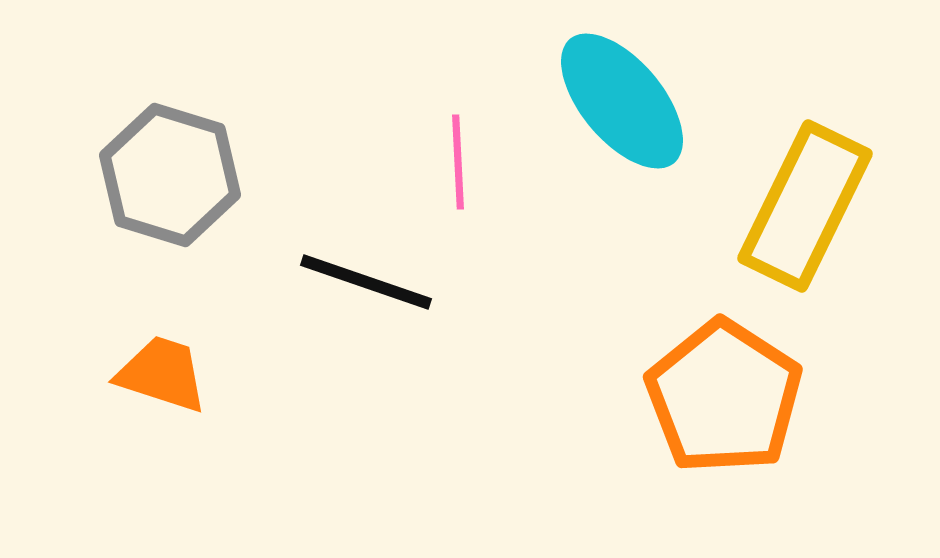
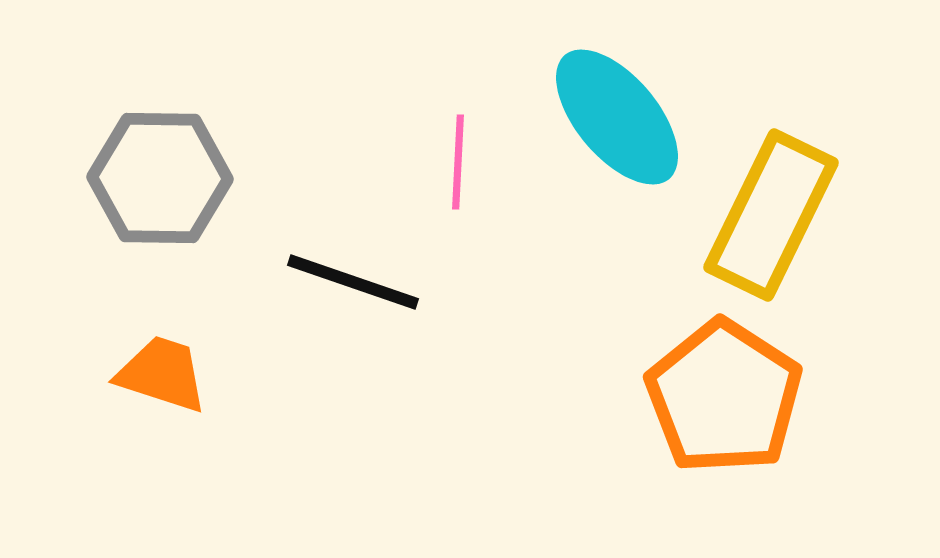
cyan ellipse: moved 5 px left, 16 px down
pink line: rotated 6 degrees clockwise
gray hexagon: moved 10 px left, 3 px down; rotated 16 degrees counterclockwise
yellow rectangle: moved 34 px left, 9 px down
black line: moved 13 px left
